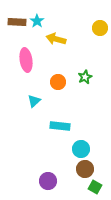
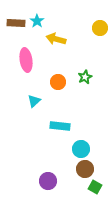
brown rectangle: moved 1 px left, 1 px down
